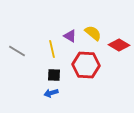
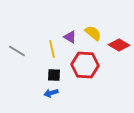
purple triangle: moved 1 px down
red hexagon: moved 1 px left
